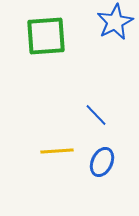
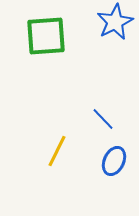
blue line: moved 7 px right, 4 px down
yellow line: rotated 60 degrees counterclockwise
blue ellipse: moved 12 px right, 1 px up
